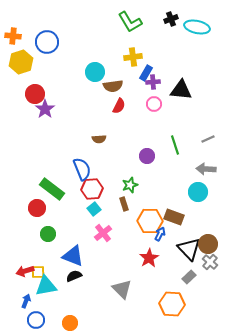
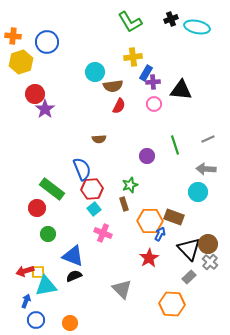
pink cross at (103, 233): rotated 30 degrees counterclockwise
